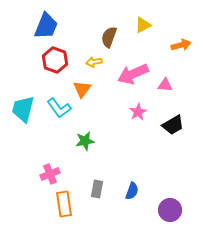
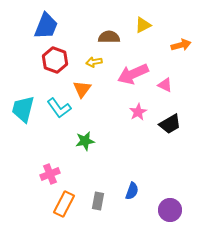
brown semicircle: rotated 70 degrees clockwise
pink triangle: rotated 21 degrees clockwise
black trapezoid: moved 3 px left, 1 px up
gray rectangle: moved 1 px right, 12 px down
orange rectangle: rotated 35 degrees clockwise
